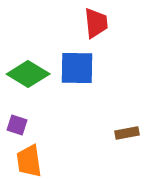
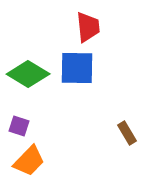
red trapezoid: moved 8 px left, 4 px down
purple square: moved 2 px right, 1 px down
brown rectangle: rotated 70 degrees clockwise
orange trapezoid: rotated 128 degrees counterclockwise
